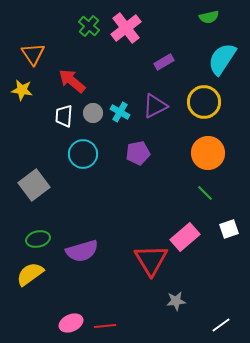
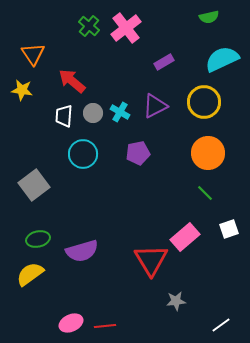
cyan semicircle: rotated 32 degrees clockwise
